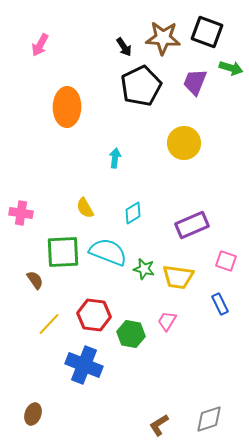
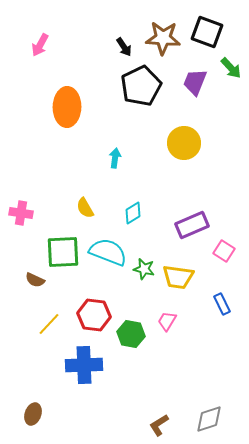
green arrow: rotated 30 degrees clockwise
pink square: moved 2 px left, 10 px up; rotated 15 degrees clockwise
brown semicircle: rotated 150 degrees clockwise
blue rectangle: moved 2 px right
blue cross: rotated 24 degrees counterclockwise
